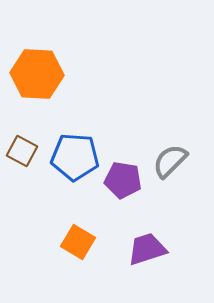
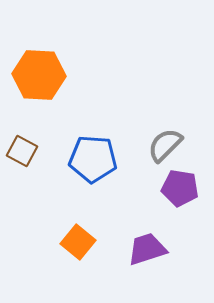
orange hexagon: moved 2 px right, 1 px down
blue pentagon: moved 18 px right, 2 px down
gray semicircle: moved 5 px left, 16 px up
purple pentagon: moved 57 px right, 8 px down
orange square: rotated 8 degrees clockwise
